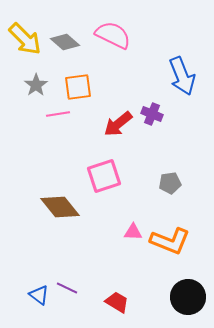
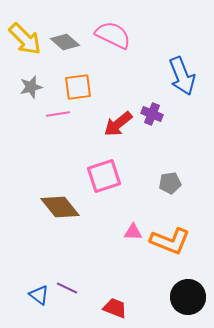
gray star: moved 5 px left, 2 px down; rotated 20 degrees clockwise
red trapezoid: moved 2 px left, 6 px down; rotated 10 degrees counterclockwise
